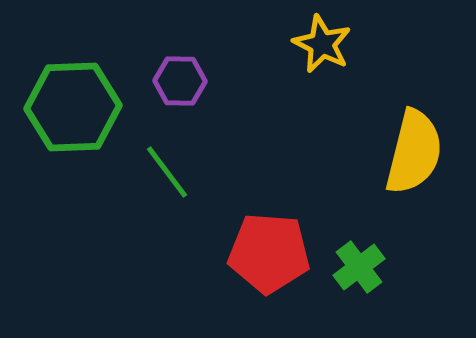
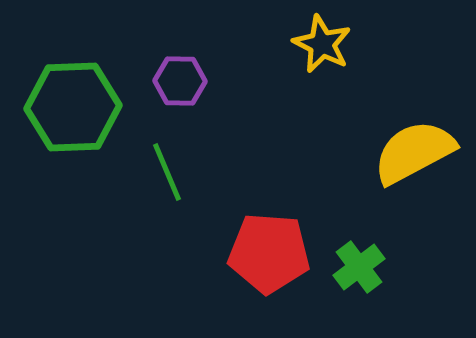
yellow semicircle: rotated 132 degrees counterclockwise
green line: rotated 14 degrees clockwise
